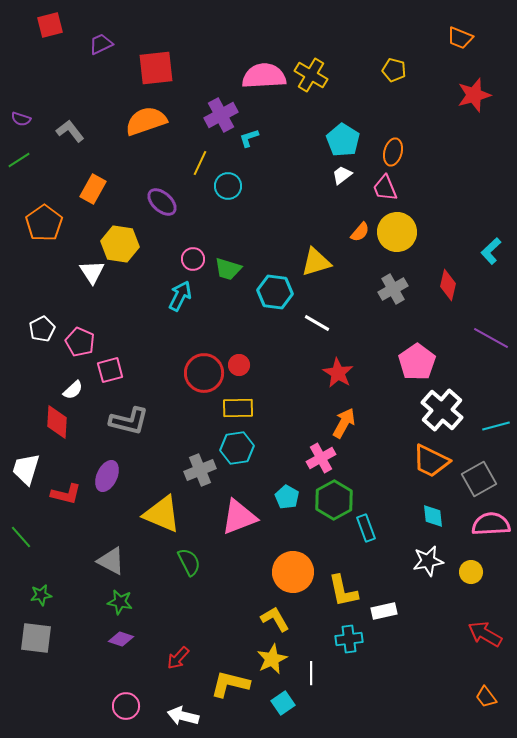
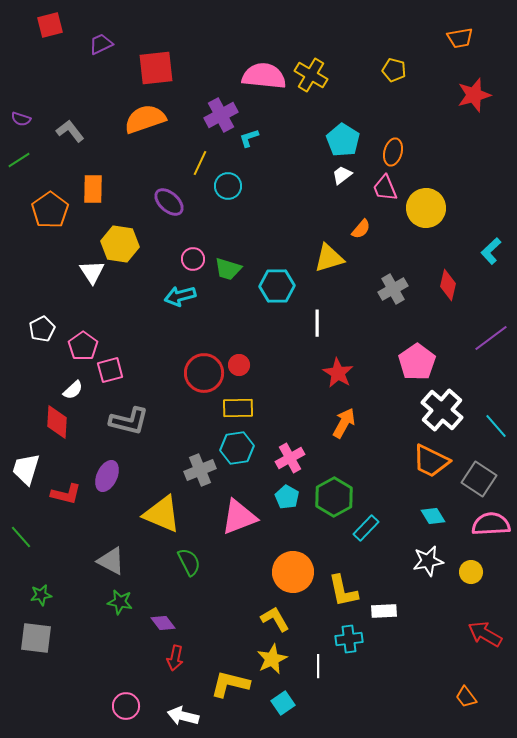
orange trapezoid at (460, 38): rotated 32 degrees counterclockwise
pink semicircle at (264, 76): rotated 9 degrees clockwise
orange semicircle at (146, 121): moved 1 px left, 2 px up
orange rectangle at (93, 189): rotated 28 degrees counterclockwise
purple ellipse at (162, 202): moved 7 px right
orange pentagon at (44, 223): moved 6 px right, 13 px up
orange semicircle at (360, 232): moved 1 px right, 3 px up
yellow circle at (397, 232): moved 29 px right, 24 px up
yellow triangle at (316, 262): moved 13 px right, 4 px up
cyan hexagon at (275, 292): moved 2 px right, 6 px up; rotated 8 degrees counterclockwise
cyan arrow at (180, 296): rotated 132 degrees counterclockwise
white line at (317, 323): rotated 60 degrees clockwise
purple line at (491, 338): rotated 66 degrees counterclockwise
pink pentagon at (80, 342): moved 3 px right, 4 px down; rotated 12 degrees clockwise
cyan line at (496, 426): rotated 64 degrees clockwise
pink cross at (321, 458): moved 31 px left
gray square at (479, 479): rotated 28 degrees counterclockwise
green hexagon at (334, 500): moved 3 px up
cyan diamond at (433, 516): rotated 25 degrees counterclockwise
cyan rectangle at (366, 528): rotated 64 degrees clockwise
white rectangle at (384, 611): rotated 10 degrees clockwise
purple diamond at (121, 639): moved 42 px right, 16 px up; rotated 35 degrees clockwise
red arrow at (178, 658): moved 3 px left; rotated 30 degrees counterclockwise
white line at (311, 673): moved 7 px right, 7 px up
orange trapezoid at (486, 697): moved 20 px left
